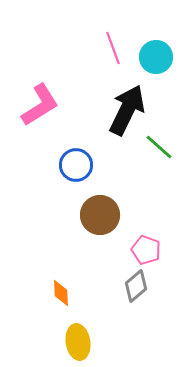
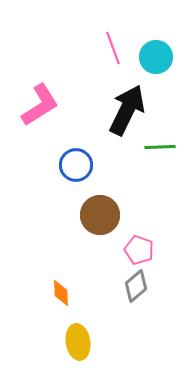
green line: moved 1 px right; rotated 44 degrees counterclockwise
pink pentagon: moved 7 px left
